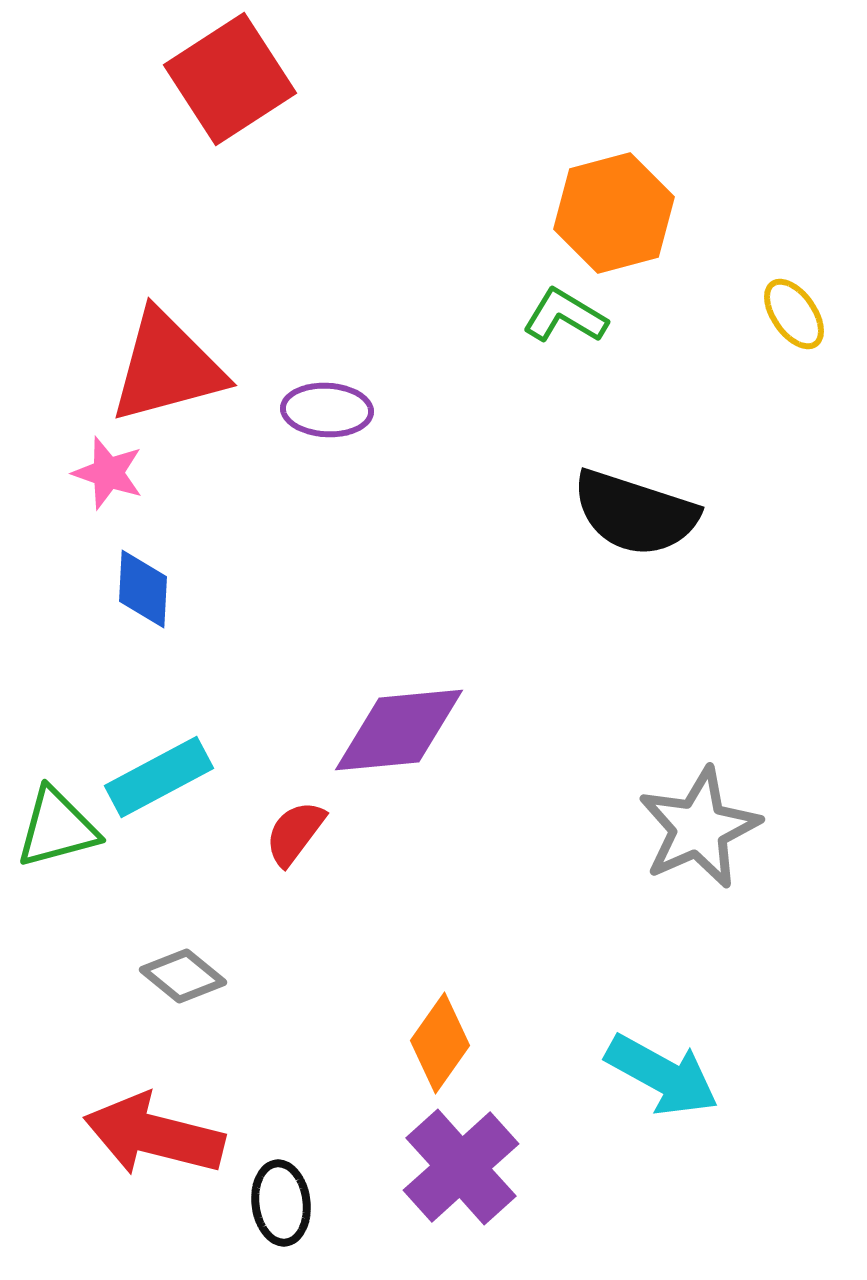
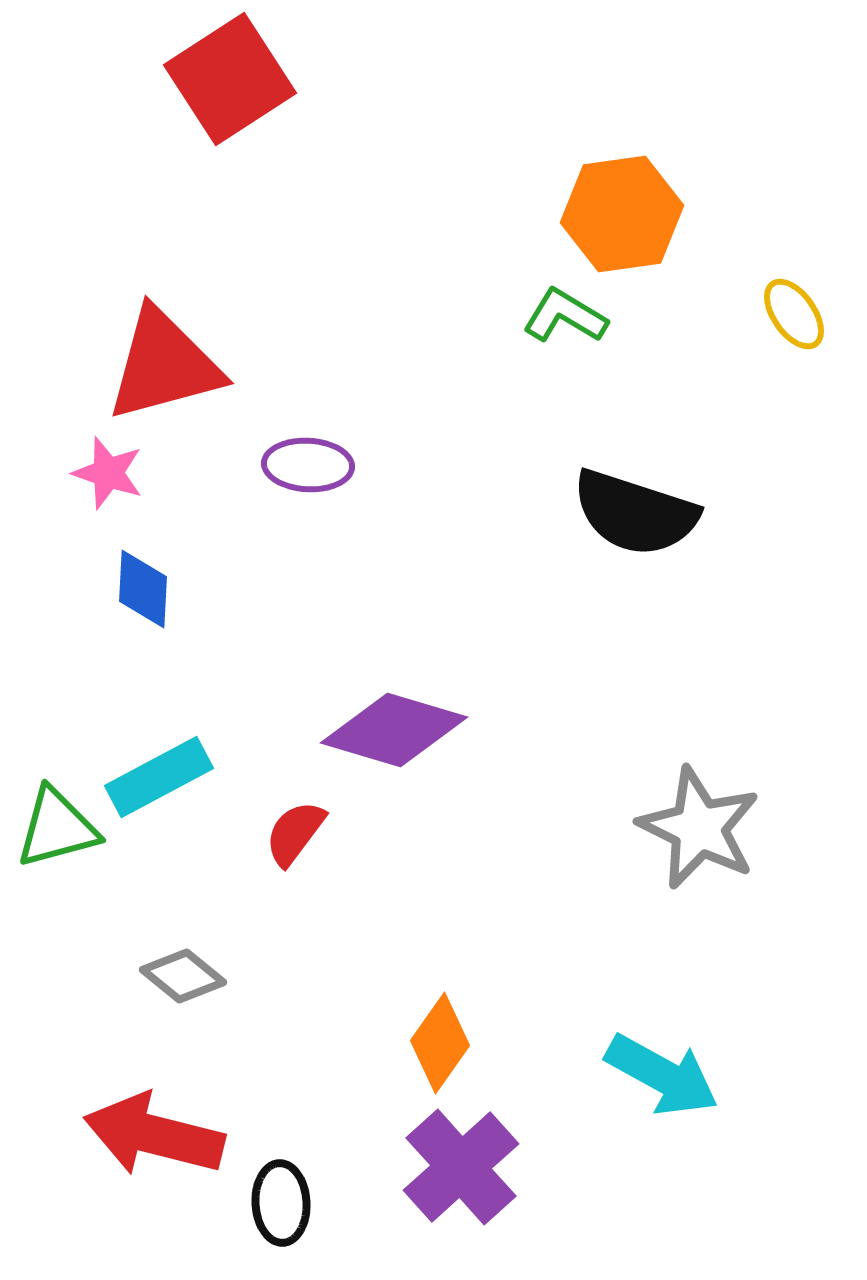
orange hexagon: moved 8 px right, 1 px down; rotated 7 degrees clockwise
red triangle: moved 3 px left, 2 px up
purple ellipse: moved 19 px left, 55 px down
purple diamond: moved 5 px left; rotated 22 degrees clockwise
gray star: rotated 22 degrees counterclockwise
black ellipse: rotated 4 degrees clockwise
